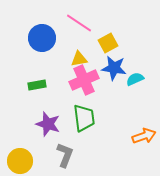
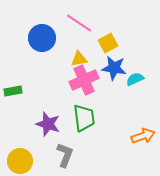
green rectangle: moved 24 px left, 6 px down
orange arrow: moved 1 px left
